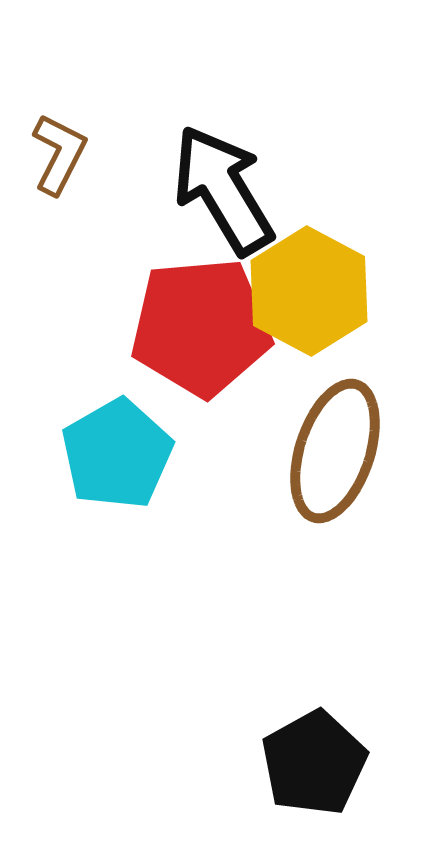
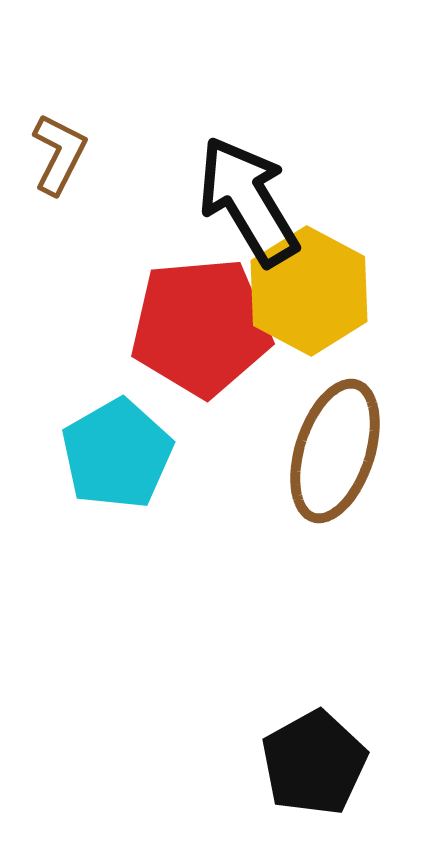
black arrow: moved 25 px right, 11 px down
